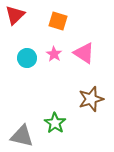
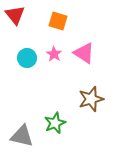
red triangle: rotated 25 degrees counterclockwise
green star: rotated 15 degrees clockwise
